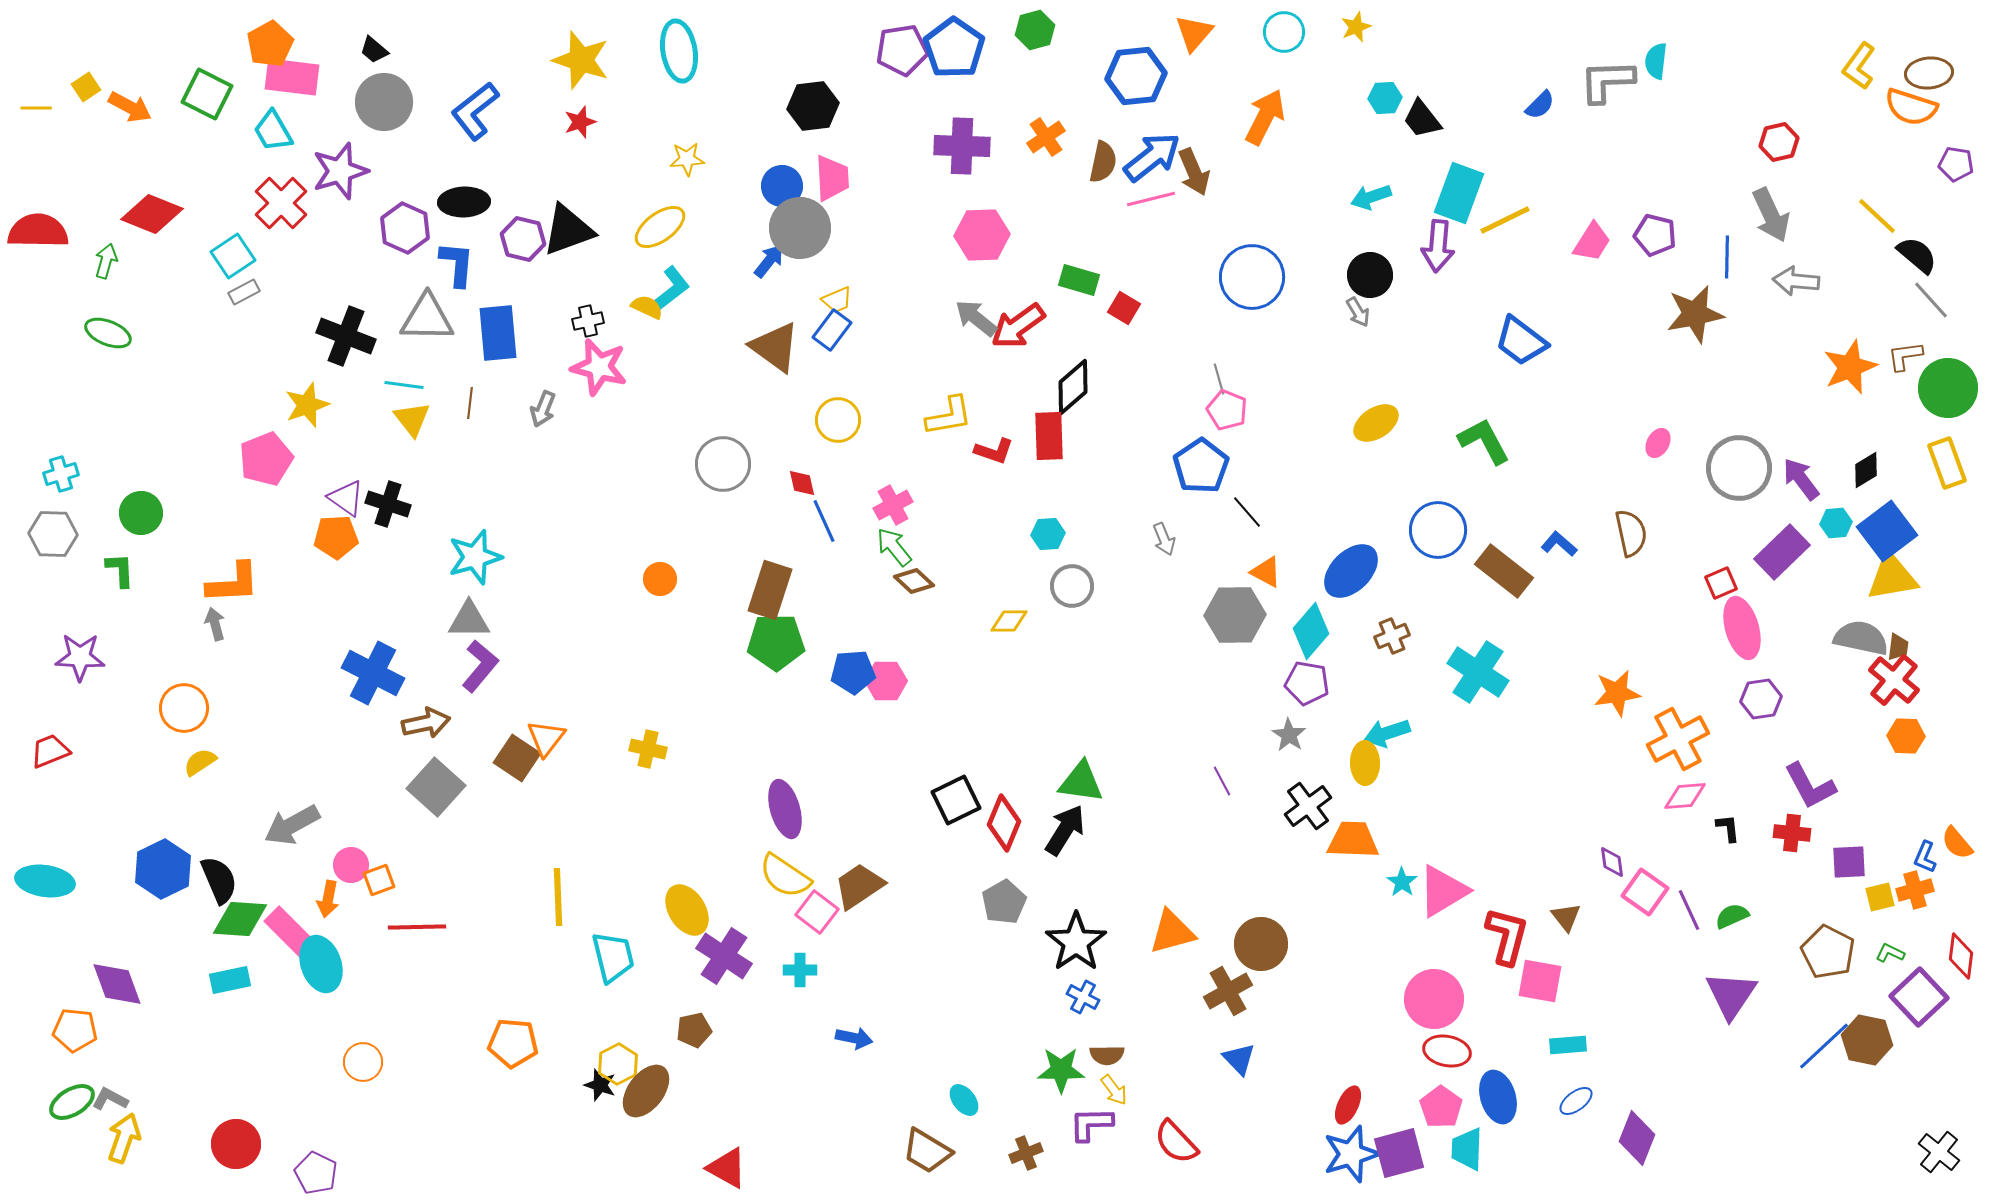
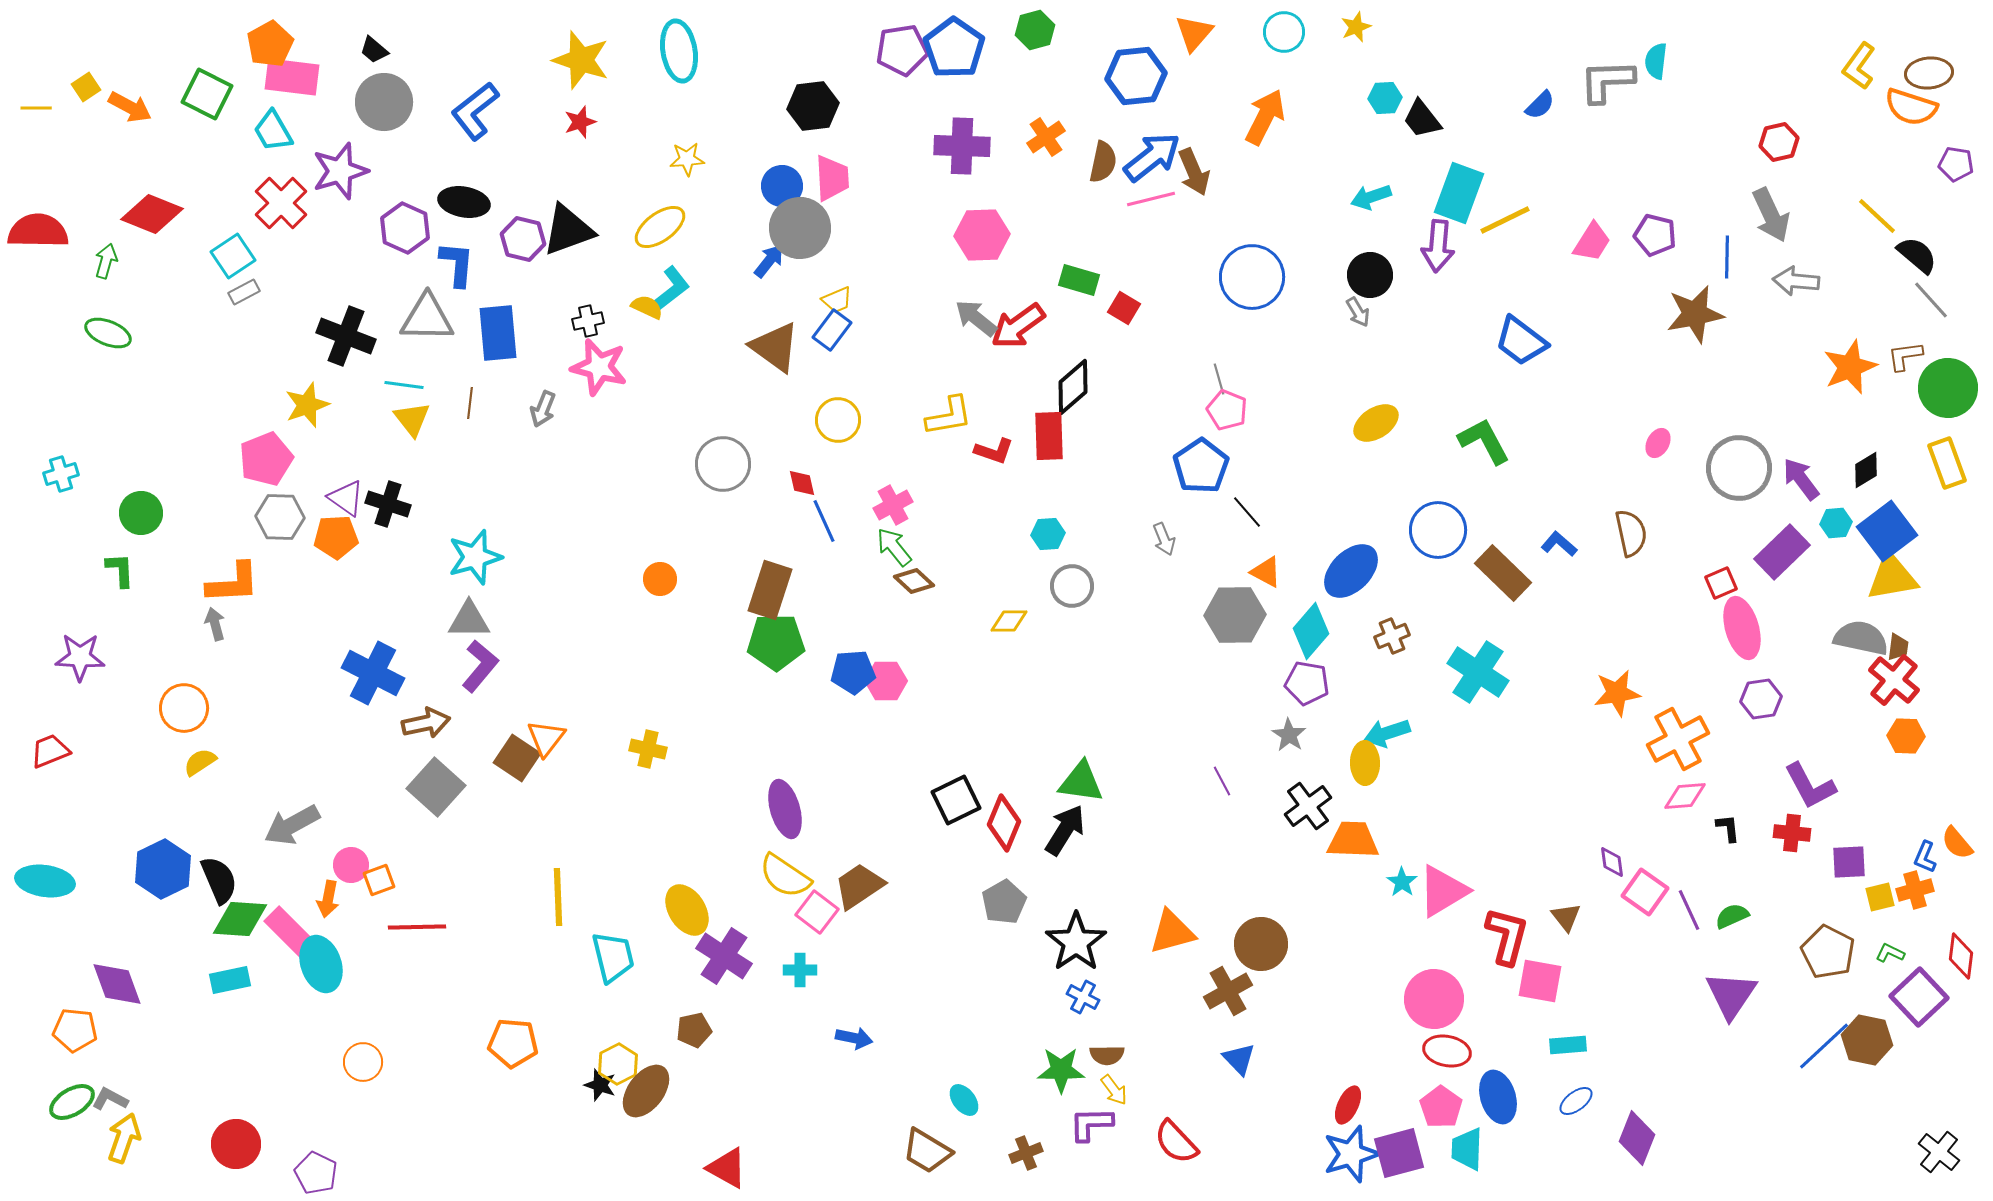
black ellipse at (464, 202): rotated 12 degrees clockwise
gray hexagon at (53, 534): moved 227 px right, 17 px up
brown rectangle at (1504, 571): moved 1 px left, 2 px down; rotated 6 degrees clockwise
